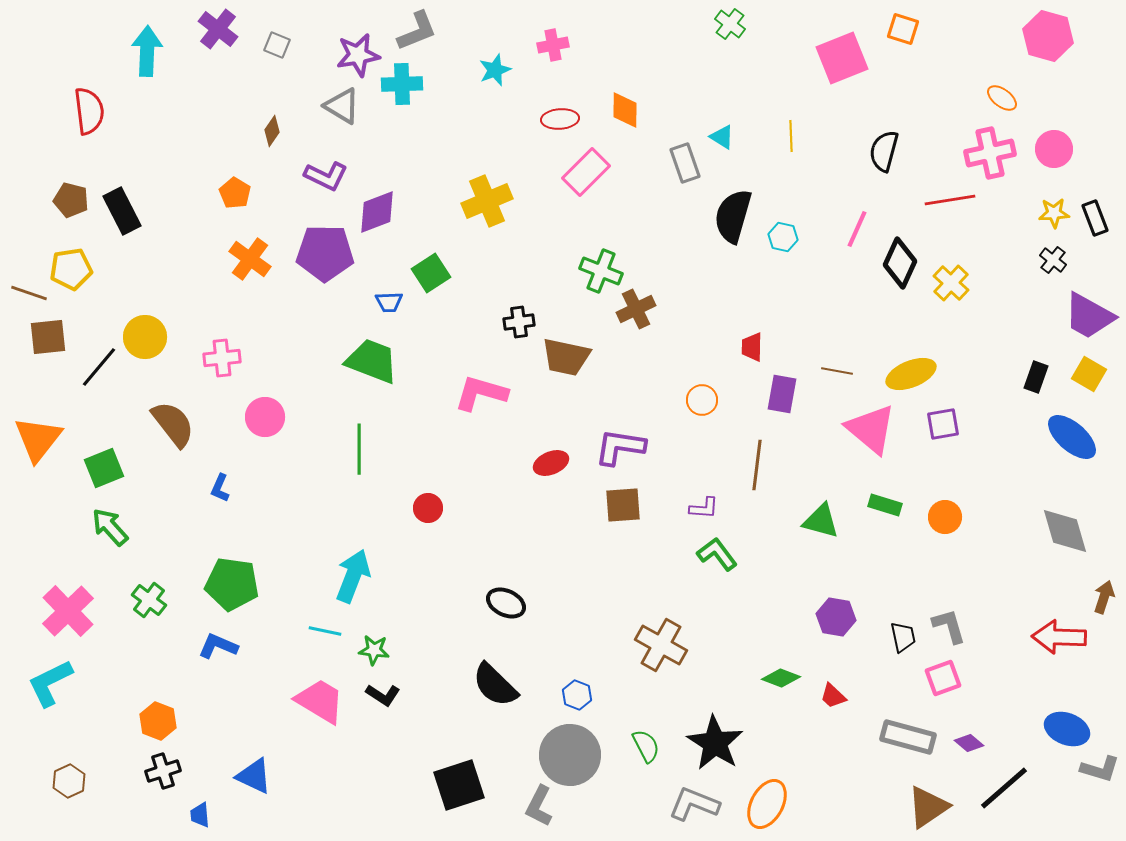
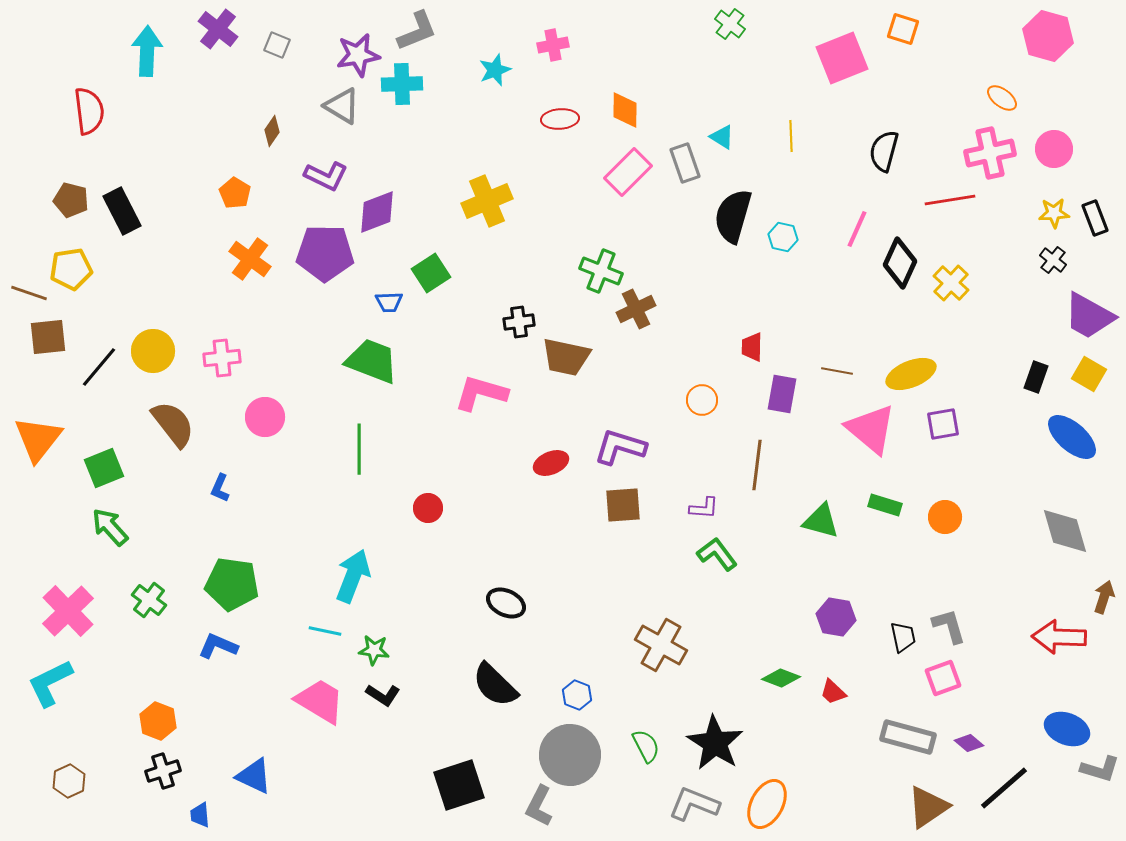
pink rectangle at (586, 172): moved 42 px right
yellow circle at (145, 337): moved 8 px right, 14 px down
purple L-shape at (620, 447): rotated 8 degrees clockwise
red trapezoid at (833, 696): moved 4 px up
